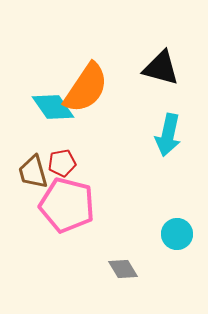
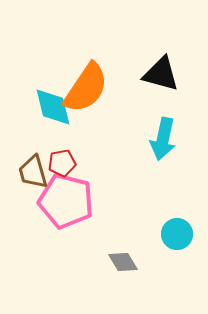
black triangle: moved 6 px down
cyan diamond: rotated 21 degrees clockwise
cyan arrow: moved 5 px left, 4 px down
pink pentagon: moved 1 px left, 4 px up
gray diamond: moved 7 px up
